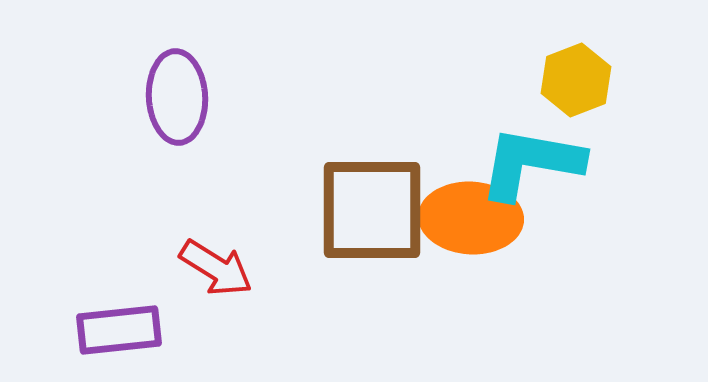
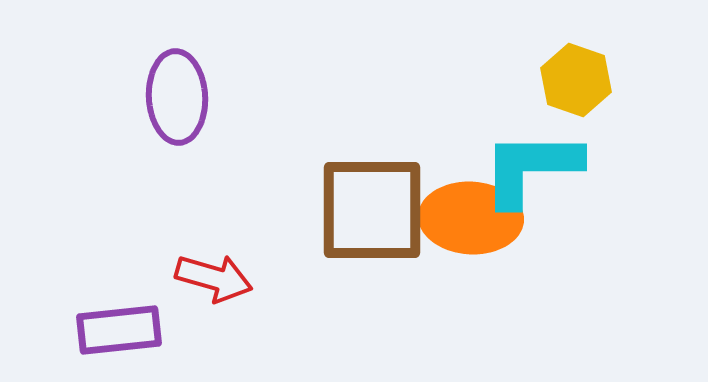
yellow hexagon: rotated 20 degrees counterclockwise
cyan L-shape: moved 5 px down; rotated 10 degrees counterclockwise
red arrow: moved 2 px left, 10 px down; rotated 16 degrees counterclockwise
